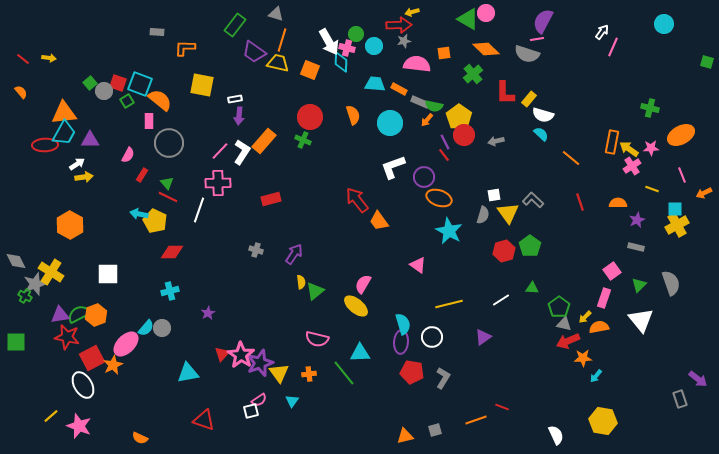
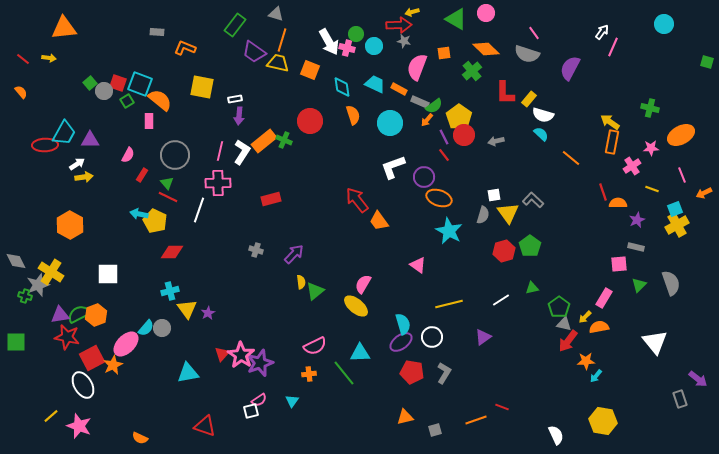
green triangle at (468, 19): moved 12 px left
purple semicircle at (543, 21): moved 27 px right, 47 px down
pink line at (537, 39): moved 3 px left, 6 px up; rotated 64 degrees clockwise
gray star at (404, 41): rotated 24 degrees clockwise
orange L-shape at (185, 48): rotated 20 degrees clockwise
cyan diamond at (341, 62): moved 1 px right, 25 px down; rotated 10 degrees counterclockwise
pink semicircle at (417, 64): moved 3 px down; rotated 76 degrees counterclockwise
green cross at (473, 74): moved 1 px left, 3 px up
cyan trapezoid at (375, 84): rotated 20 degrees clockwise
yellow square at (202, 85): moved 2 px down
green semicircle at (434, 106): rotated 48 degrees counterclockwise
orange triangle at (64, 113): moved 85 px up
red circle at (310, 117): moved 4 px down
green cross at (303, 140): moved 19 px left
orange rectangle at (264, 141): rotated 10 degrees clockwise
purple line at (445, 142): moved 1 px left, 5 px up
gray circle at (169, 143): moved 6 px right, 12 px down
yellow arrow at (629, 149): moved 19 px left, 27 px up
pink line at (220, 151): rotated 30 degrees counterclockwise
red line at (580, 202): moved 23 px right, 10 px up
cyan square at (675, 209): rotated 21 degrees counterclockwise
purple arrow at (294, 254): rotated 10 degrees clockwise
pink square at (612, 271): moved 7 px right, 7 px up; rotated 30 degrees clockwise
gray star at (35, 284): moved 3 px right, 1 px down
green triangle at (532, 288): rotated 16 degrees counterclockwise
green cross at (25, 296): rotated 16 degrees counterclockwise
pink rectangle at (604, 298): rotated 12 degrees clockwise
white triangle at (641, 320): moved 14 px right, 22 px down
pink semicircle at (317, 339): moved 2 px left, 7 px down; rotated 40 degrees counterclockwise
red arrow at (568, 341): rotated 30 degrees counterclockwise
purple ellipse at (401, 342): rotated 50 degrees clockwise
orange star at (583, 358): moved 3 px right, 3 px down
yellow triangle at (279, 373): moved 92 px left, 64 px up
gray L-shape at (443, 378): moved 1 px right, 5 px up
red triangle at (204, 420): moved 1 px right, 6 px down
orange triangle at (405, 436): moved 19 px up
